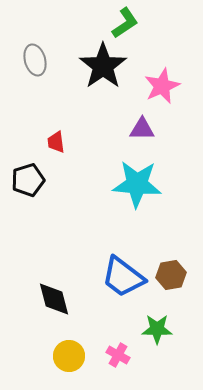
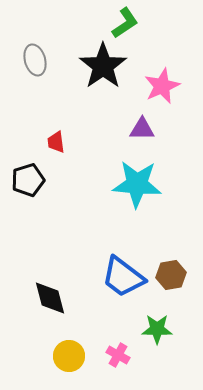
black diamond: moved 4 px left, 1 px up
